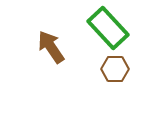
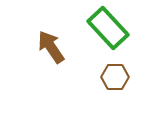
brown hexagon: moved 8 px down
